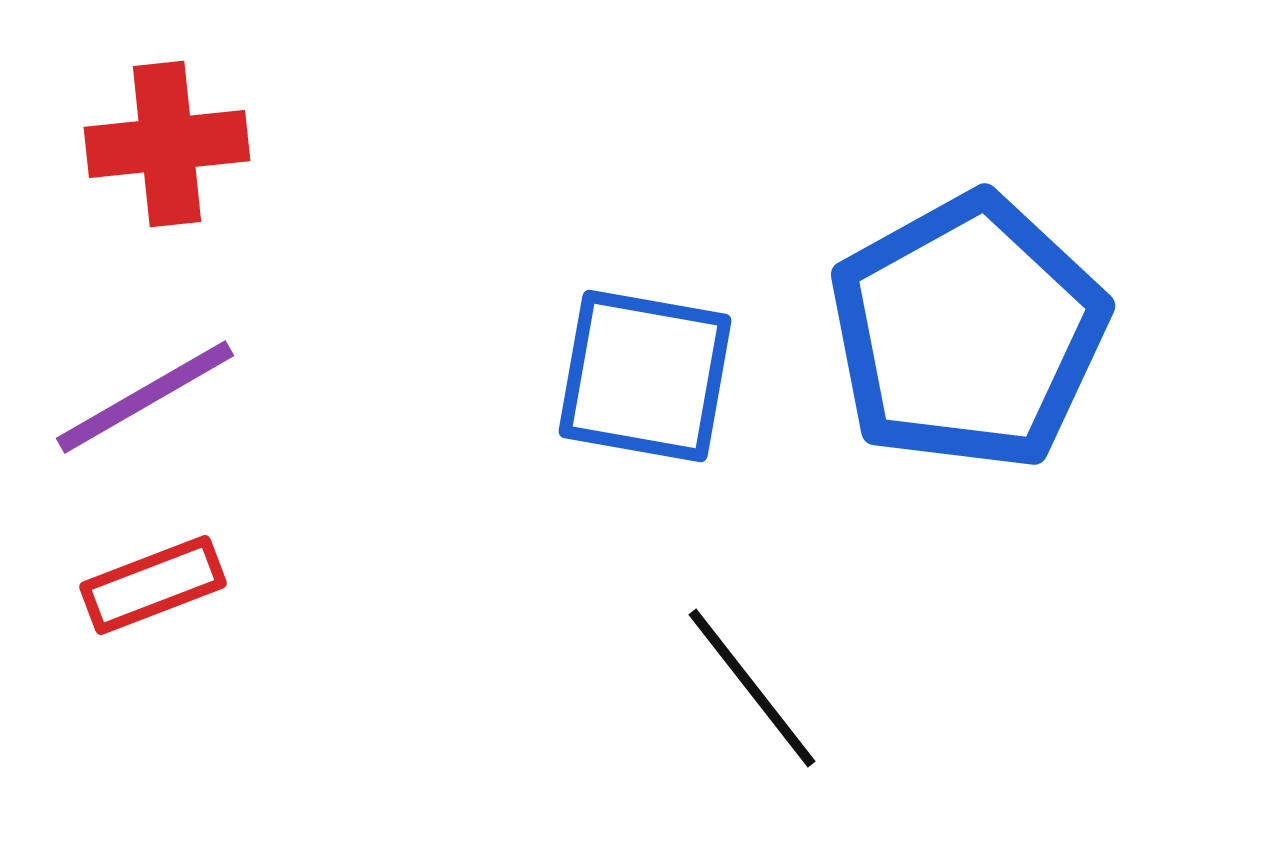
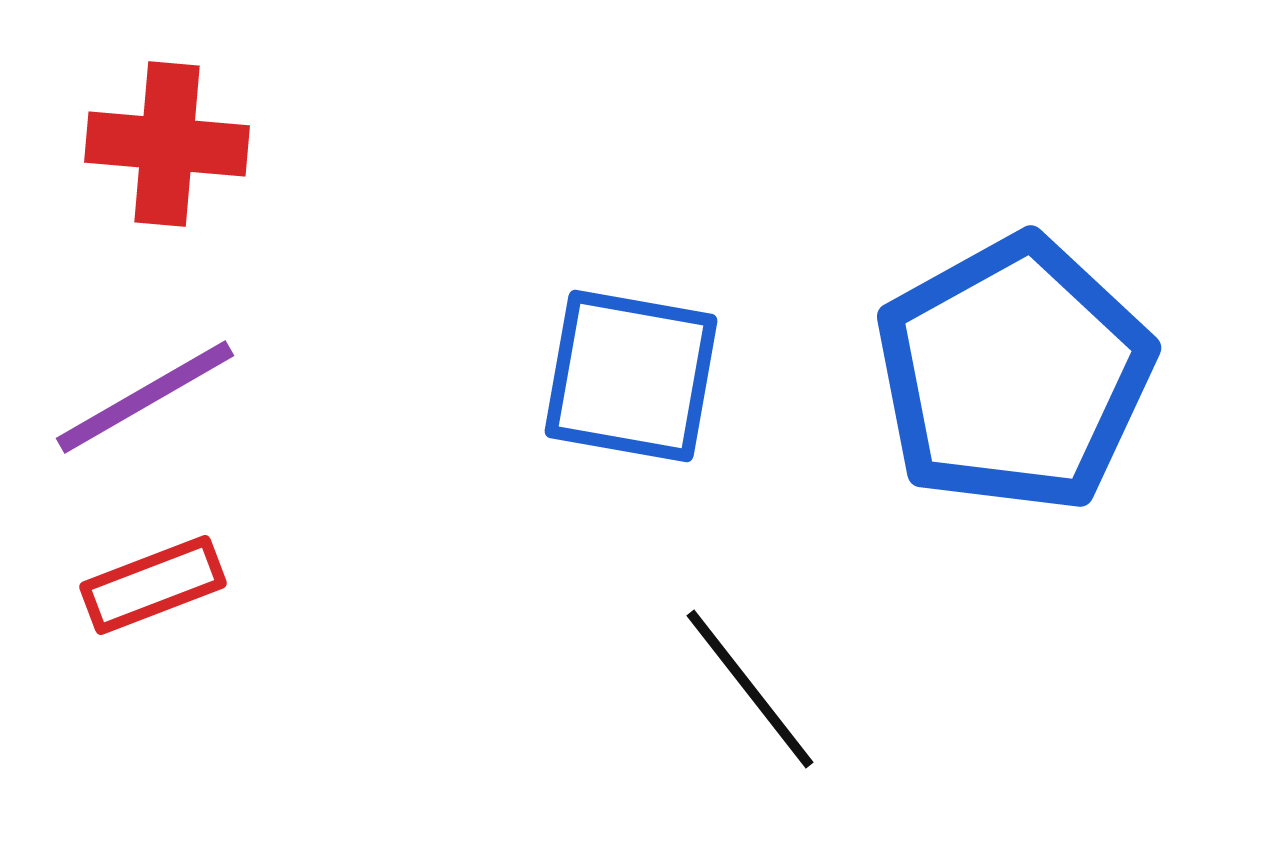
red cross: rotated 11 degrees clockwise
blue pentagon: moved 46 px right, 42 px down
blue square: moved 14 px left
black line: moved 2 px left, 1 px down
